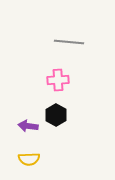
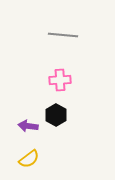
gray line: moved 6 px left, 7 px up
pink cross: moved 2 px right
yellow semicircle: rotated 35 degrees counterclockwise
